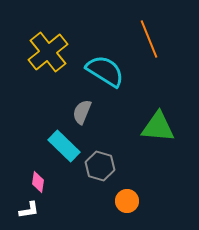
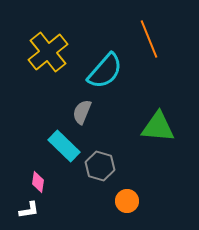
cyan semicircle: rotated 99 degrees clockwise
